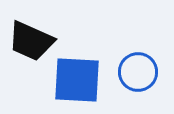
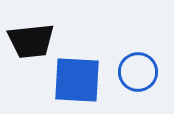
black trapezoid: rotated 30 degrees counterclockwise
